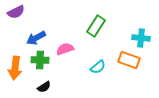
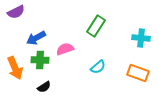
orange rectangle: moved 9 px right, 13 px down
orange arrow: rotated 30 degrees counterclockwise
